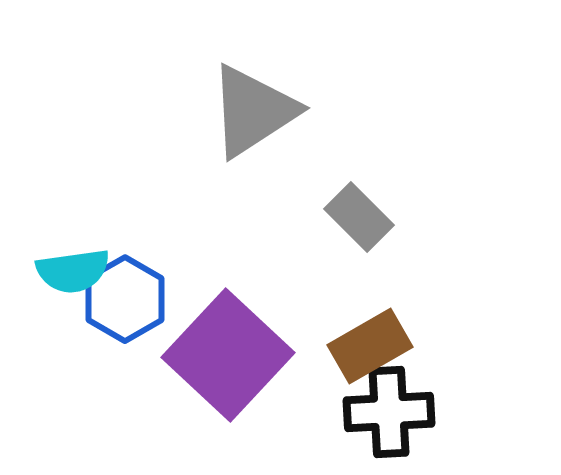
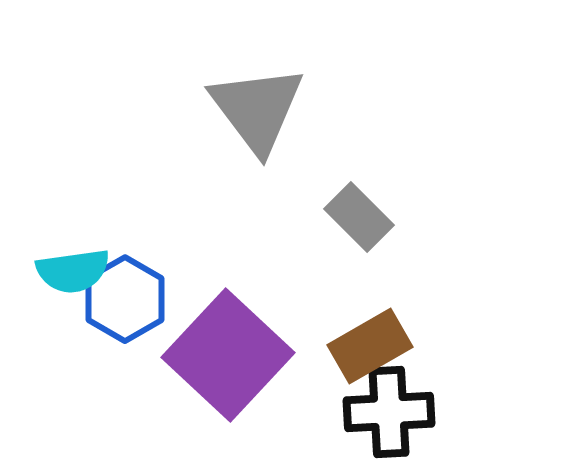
gray triangle: moved 4 px right, 2 px up; rotated 34 degrees counterclockwise
